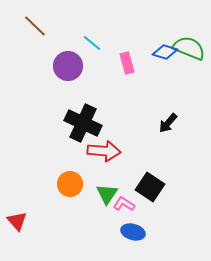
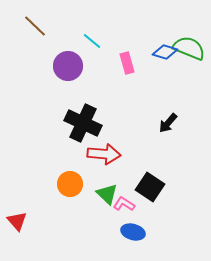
cyan line: moved 2 px up
red arrow: moved 3 px down
green triangle: rotated 20 degrees counterclockwise
